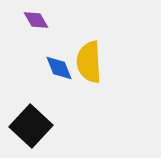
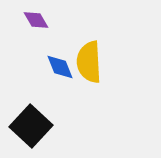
blue diamond: moved 1 px right, 1 px up
